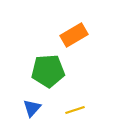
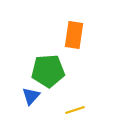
orange rectangle: rotated 52 degrees counterclockwise
blue triangle: moved 1 px left, 12 px up
